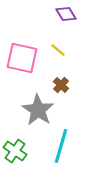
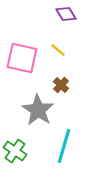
cyan line: moved 3 px right
